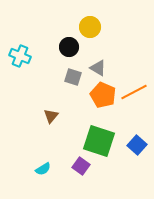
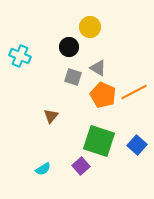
purple square: rotated 12 degrees clockwise
